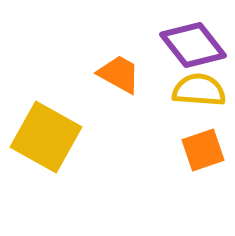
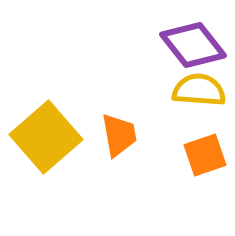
orange trapezoid: moved 61 px down; rotated 51 degrees clockwise
yellow square: rotated 20 degrees clockwise
orange square: moved 2 px right, 5 px down
